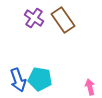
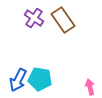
blue arrow: rotated 45 degrees clockwise
